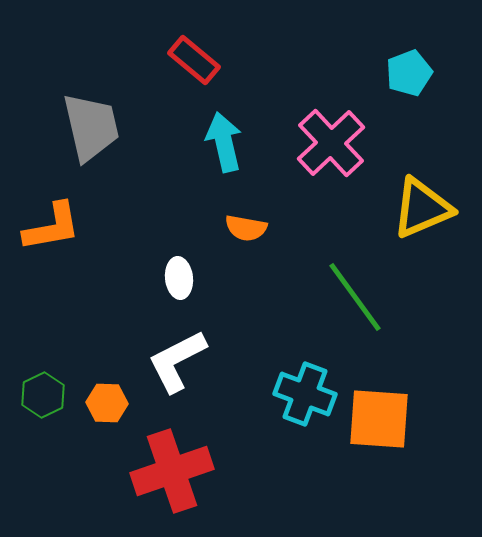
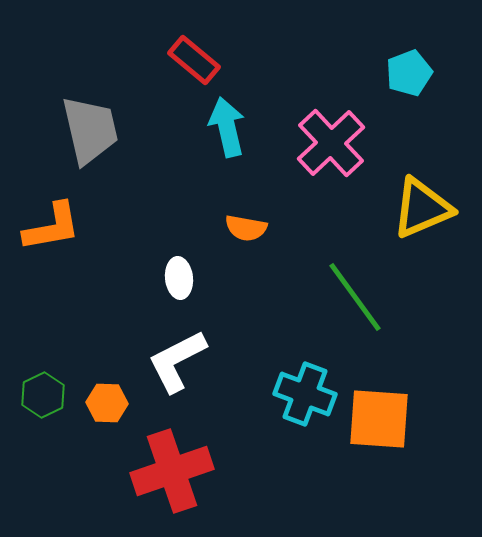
gray trapezoid: moved 1 px left, 3 px down
cyan arrow: moved 3 px right, 15 px up
